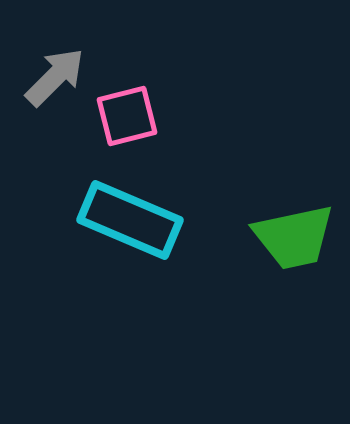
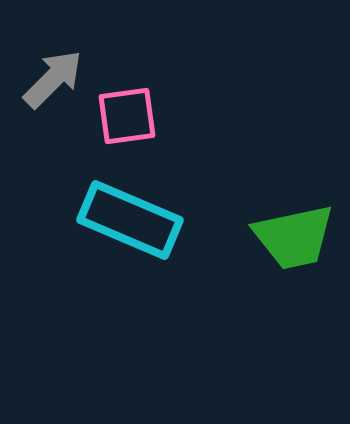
gray arrow: moved 2 px left, 2 px down
pink square: rotated 6 degrees clockwise
